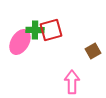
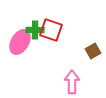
red square: rotated 35 degrees clockwise
